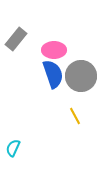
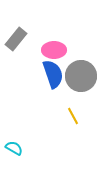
yellow line: moved 2 px left
cyan semicircle: moved 1 px right; rotated 96 degrees clockwise
